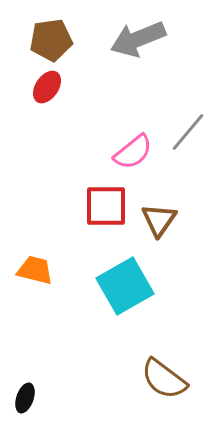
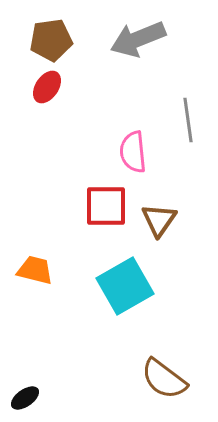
gray line: moved 12 px up; rotated 48 degrees counterclockwise
pink semicircle: rotated 123 degrees clockwise
black ellipse: rotated 36 degrees clockwise
